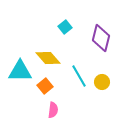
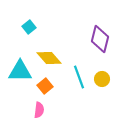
cyan square: moved 36 px left
purple diamond: moved 1 px left, 1 px down
yellow diamond: moved 1 px right
cyan line: moved 1 px down; rotated 10 degrees clockwise
yellow circle: moved 3 px up
pink semicircle: moved 14 px left
